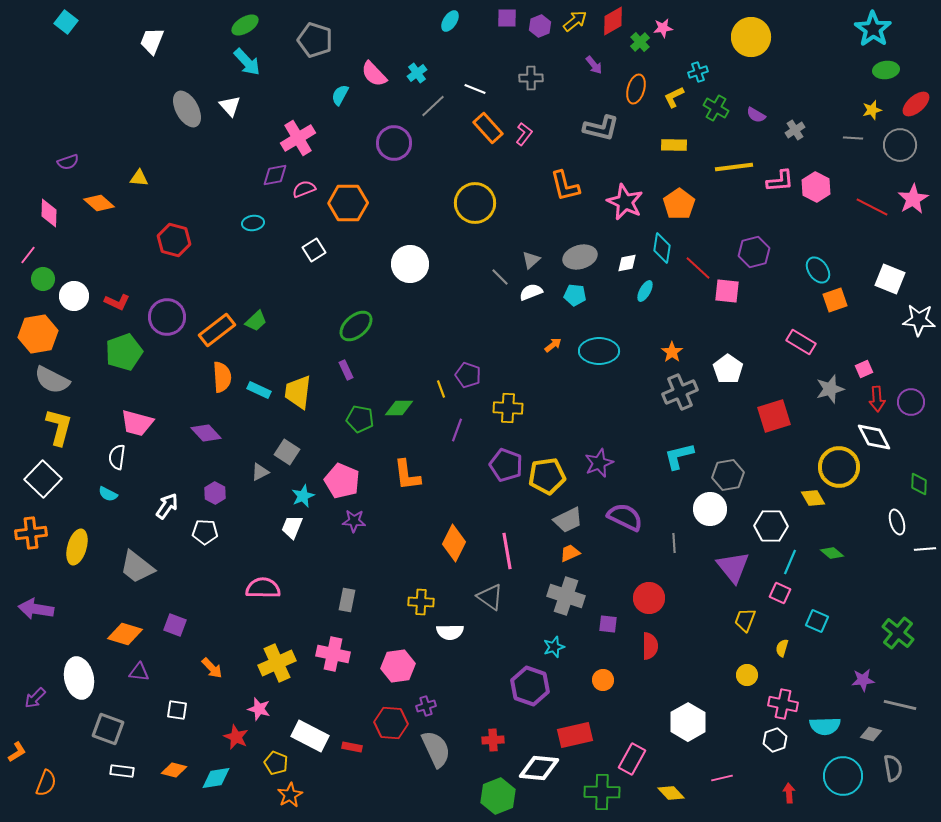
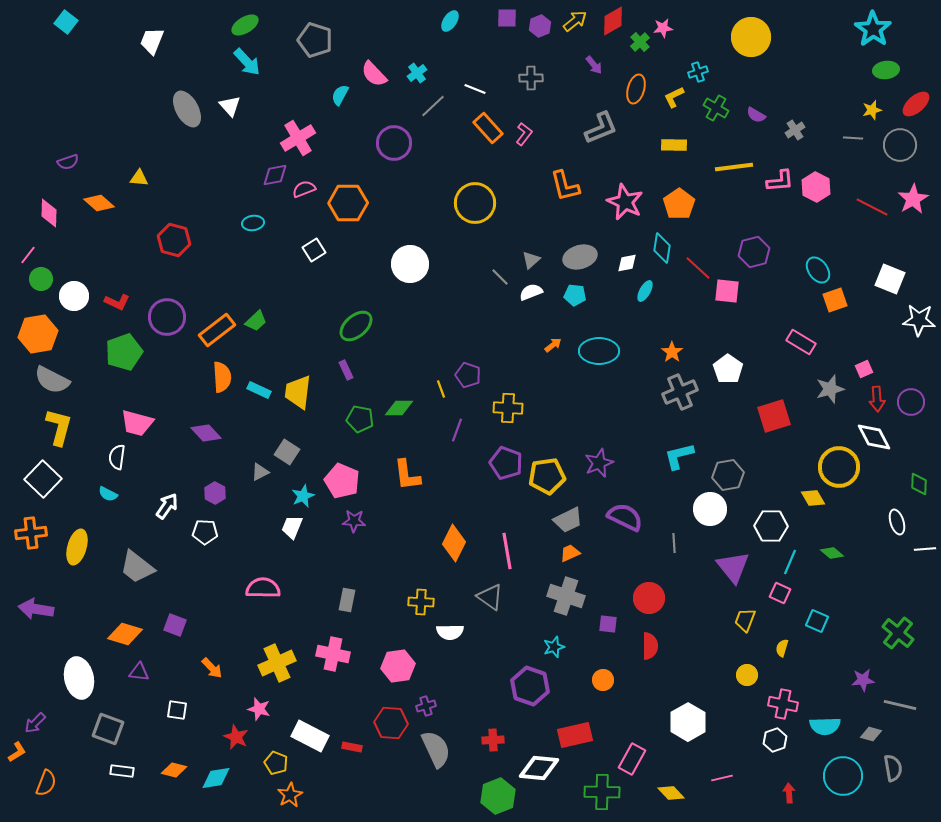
gray L-shape at (601, 128): rotated 36 degrees counterclockwise
green circle at (43, 279): moved 2 px left
purple pentagon at (506, 465): moved 2 px up
purple arrow at (35, 698): moved 25 px down
